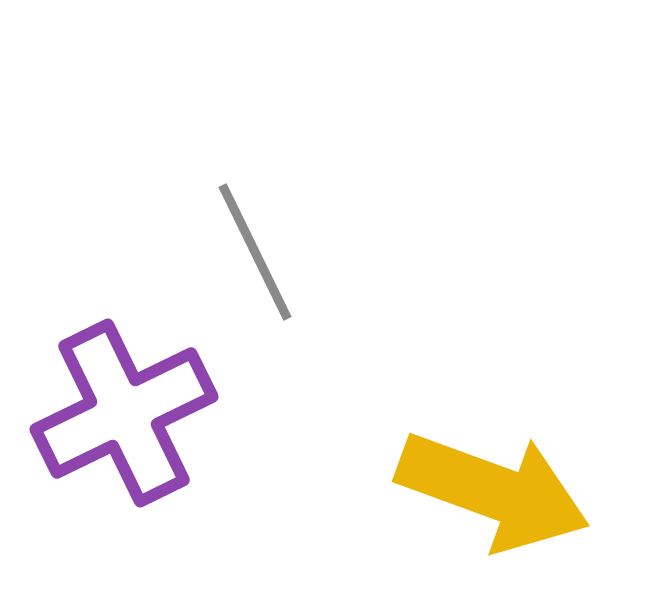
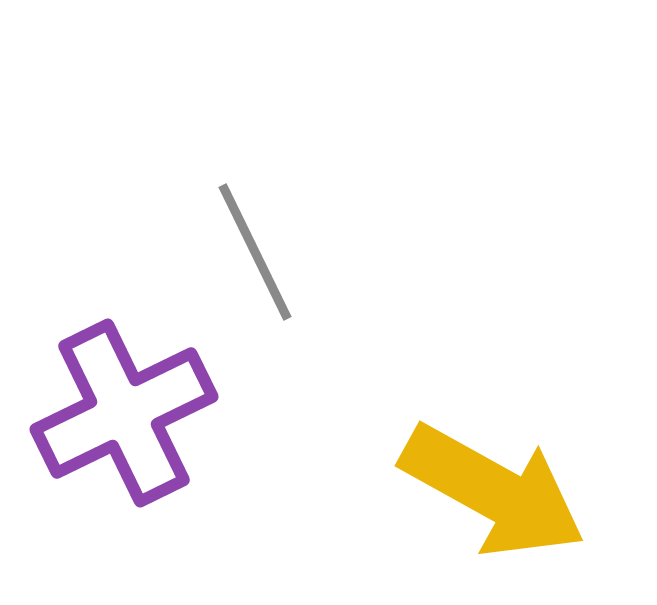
yellow arrow: rotated 9 degrees clockwise
